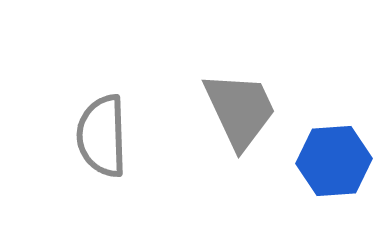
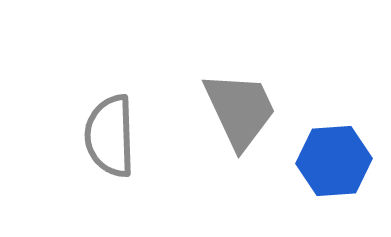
gray semicircle: moved 8 px right
